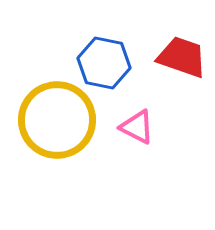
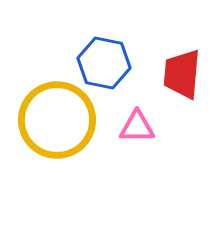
red trapezoid: moved 17 px down; rotated 104 degrees counterclockwise
pink triangle: rotated 27 degrees counterclockwise
